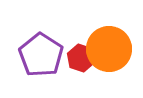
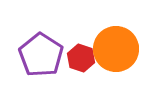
orange circle: moved 7 px right
